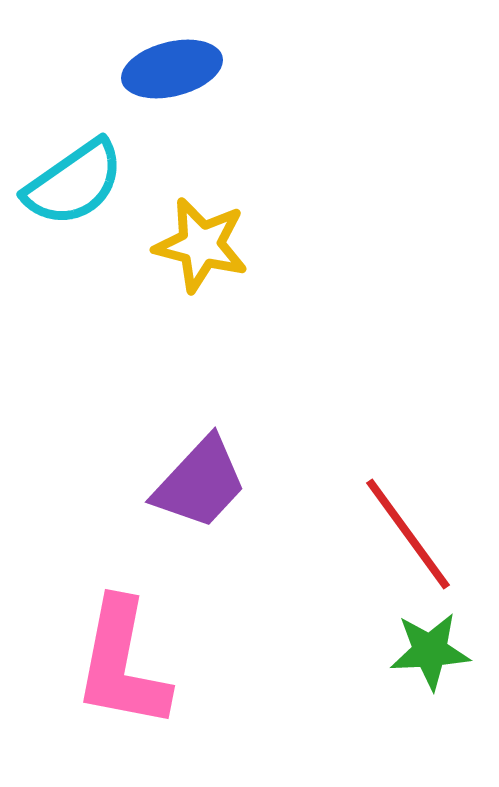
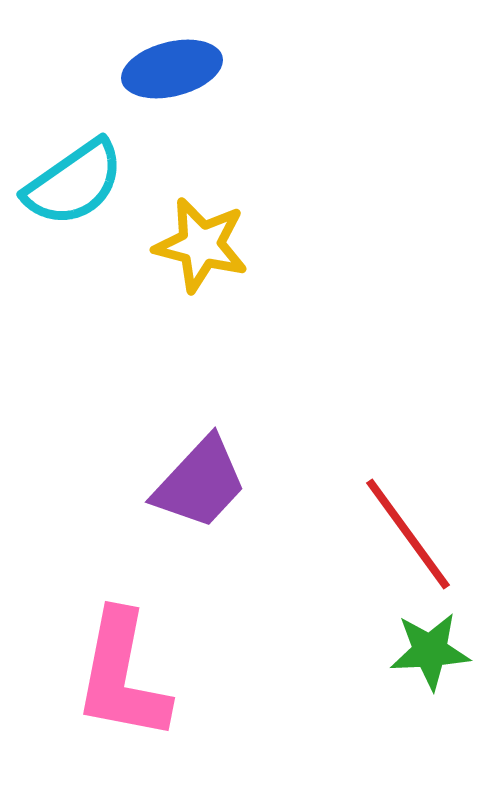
pink L-shape: moved 12 px down
